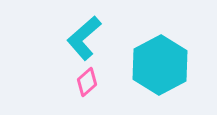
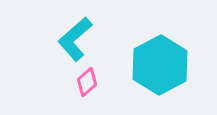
cyan L-shape: moved 9 px left, 1 px down
